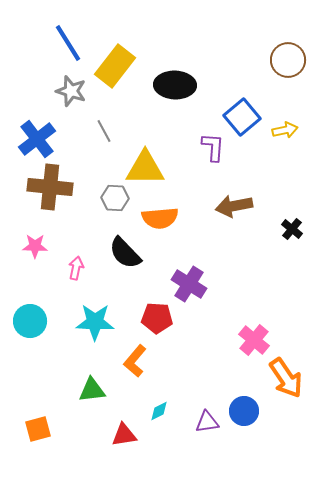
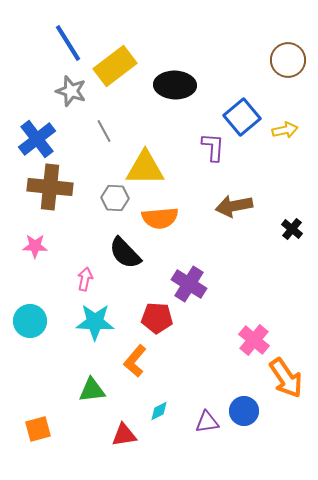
yellow rectangle: rotated 15 degrees clockwise
pink arrow: moved 9 px right, 11 px down
